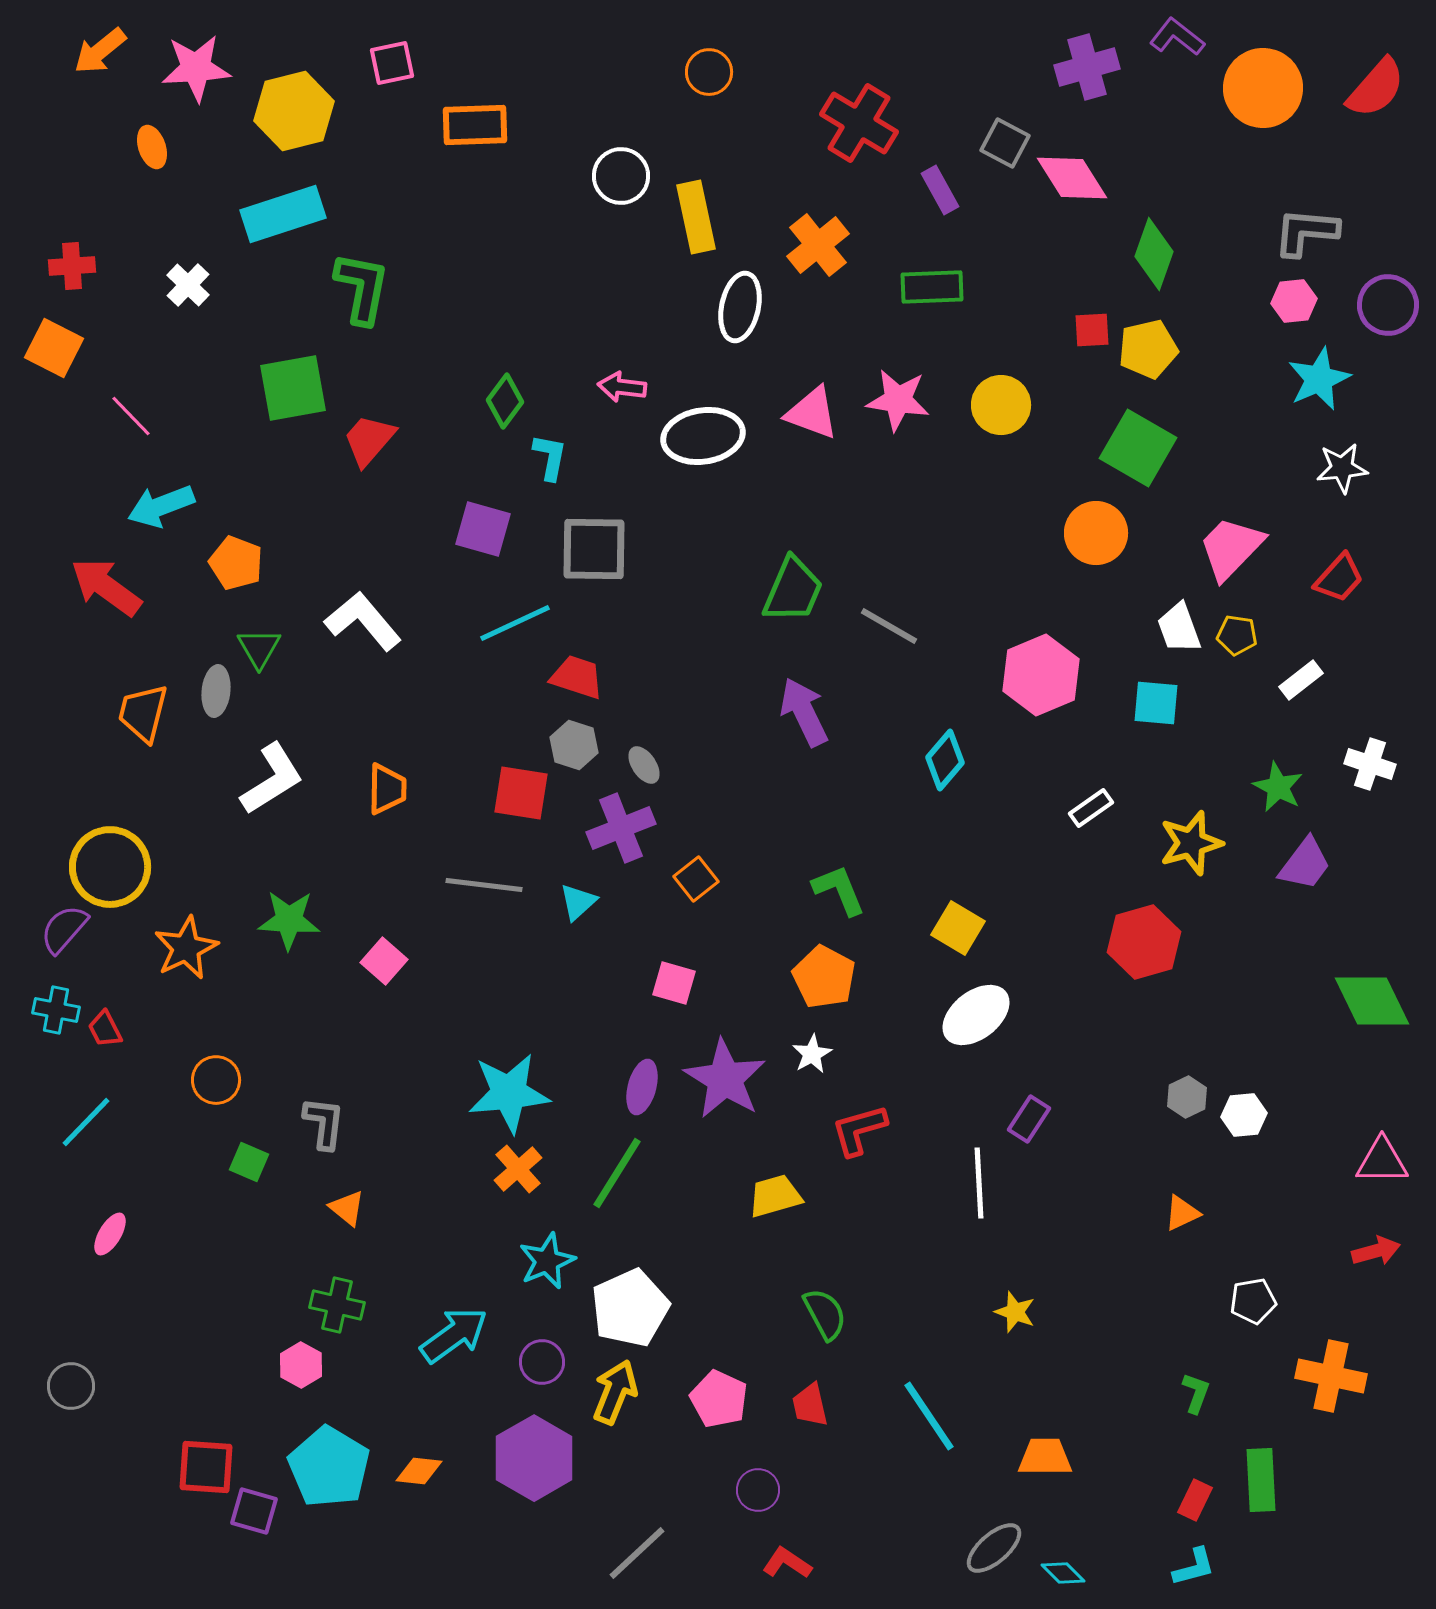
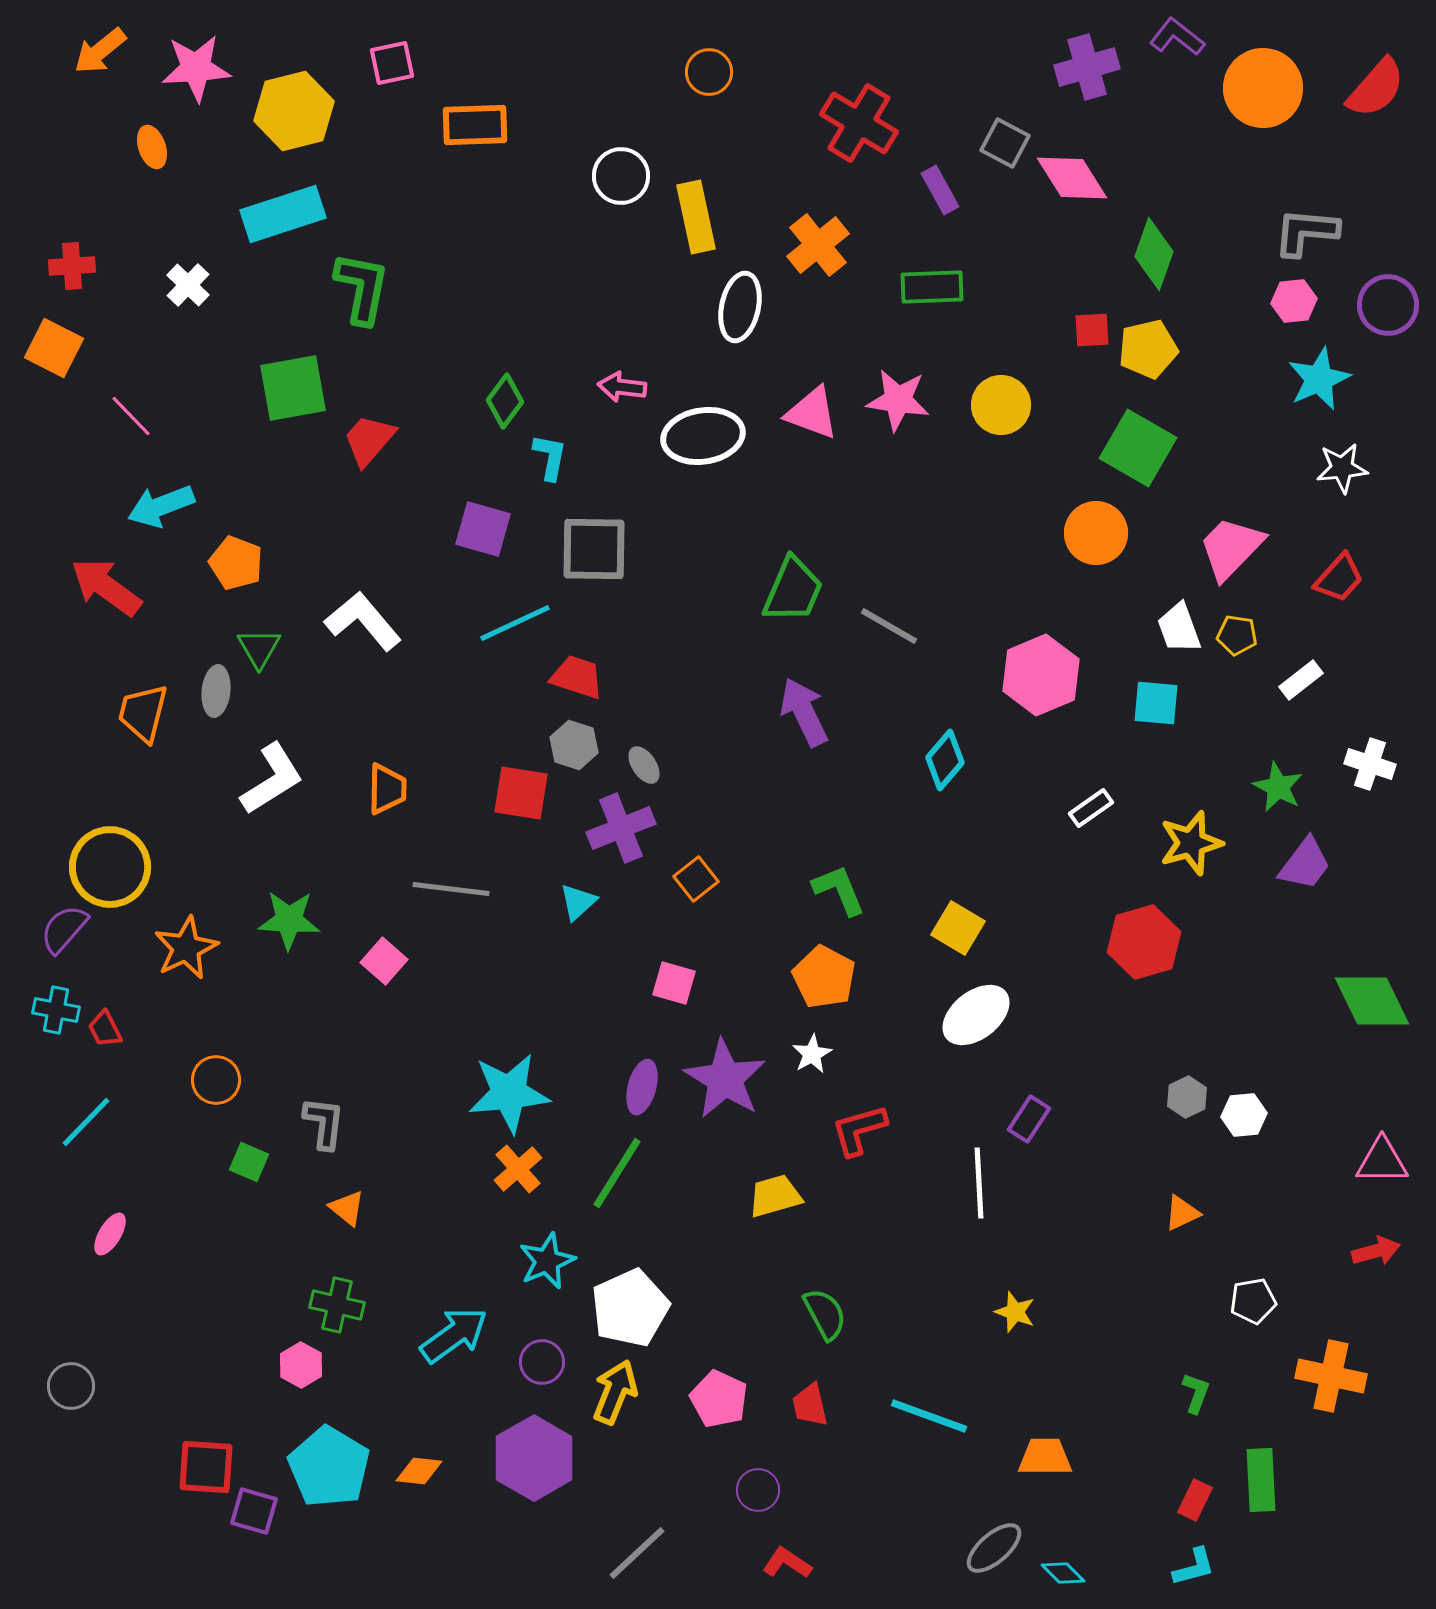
gray line at (484, 885): moved 33 px left, 4 px down
cyan line at (929, 1416): rotated 36 degrees counterclockwise
